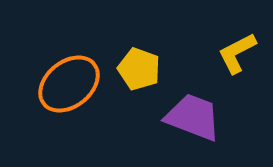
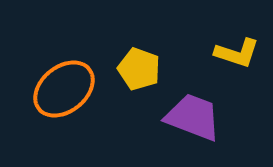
yellow L-shape: rotated 135 degrees counterclockwise
orange ellipse: moved 5 px left, 5 px down
